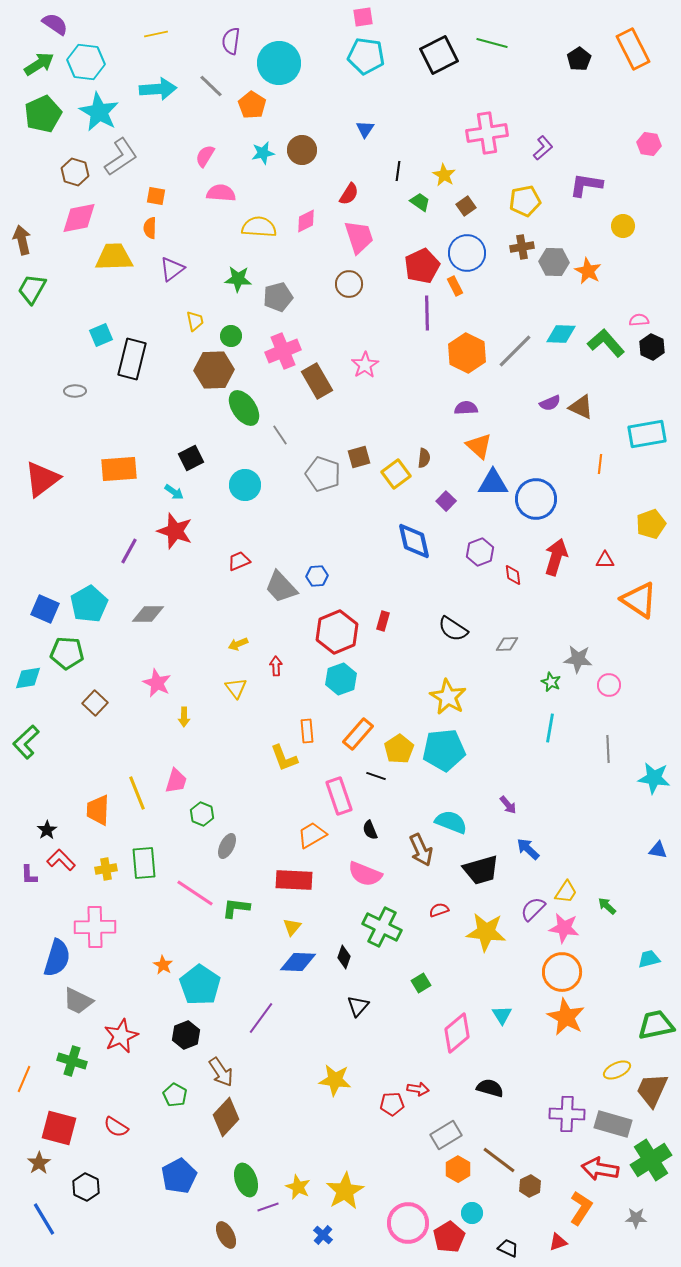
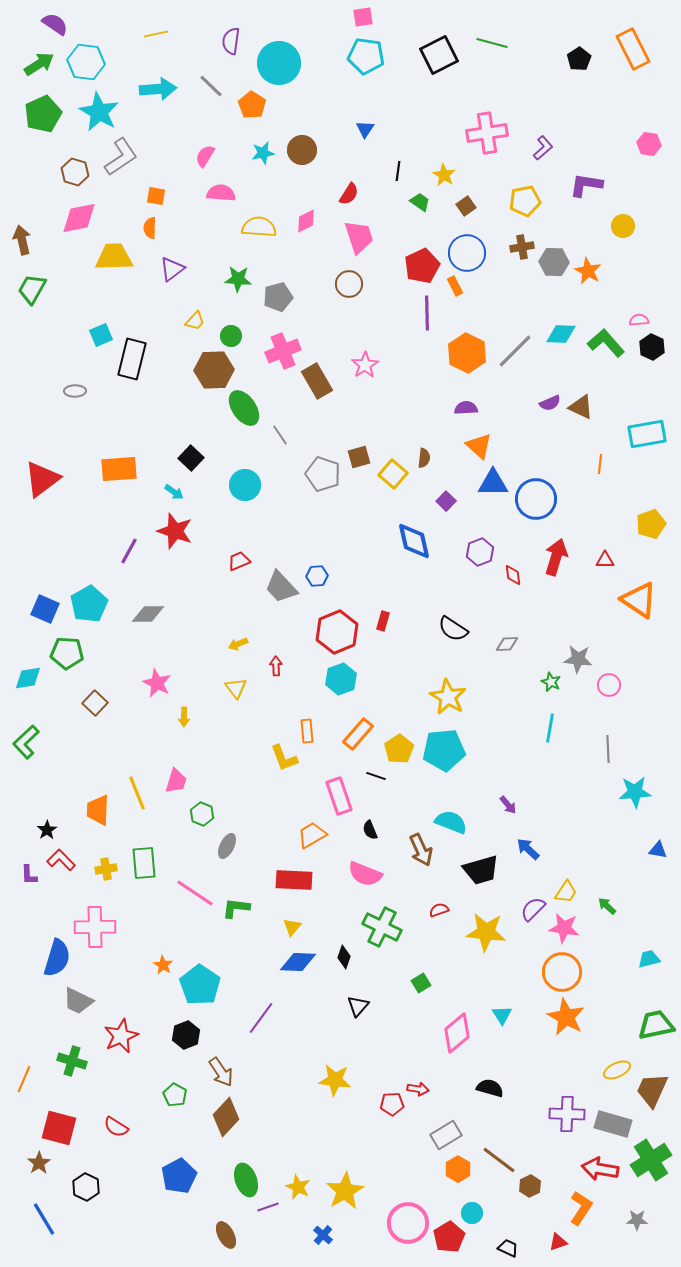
yellow trapezoid at (195, 321): rotated 55 degrees clockwise
black square at (191, 458): rotated 20 degrees counterclockwise
yellow square at (396, 474): moved 3 px left; rotated 12 degrees counterclockwise
cyan star at (654, 778): moved 19 px left, 14 px down; rotated 12 degrees counterclockwise
gray star at (636, 1218): moved 1 px right, 2 px down
